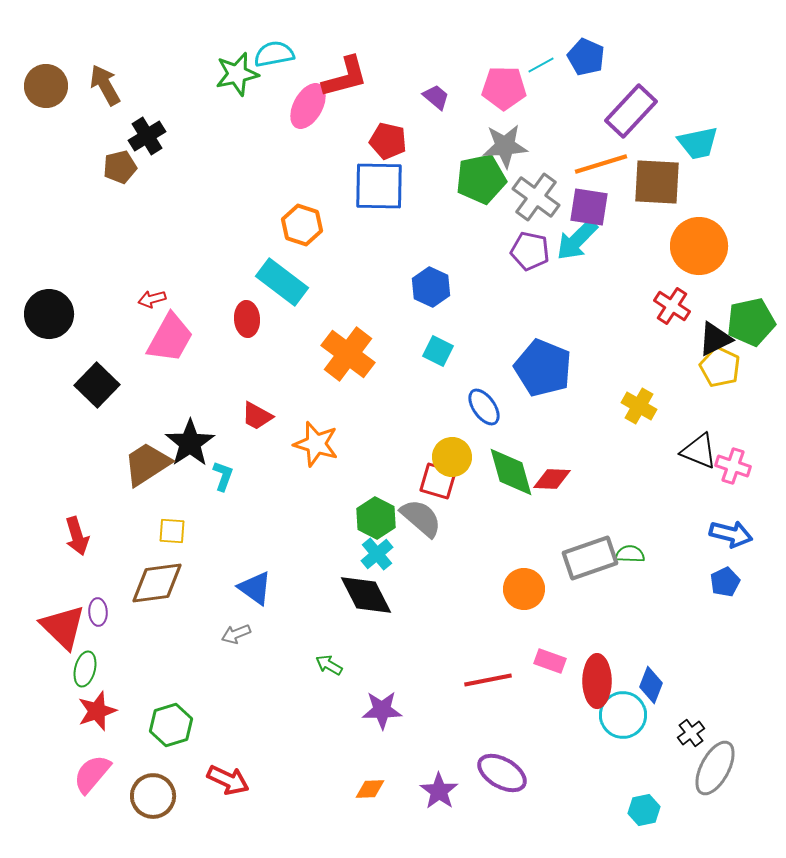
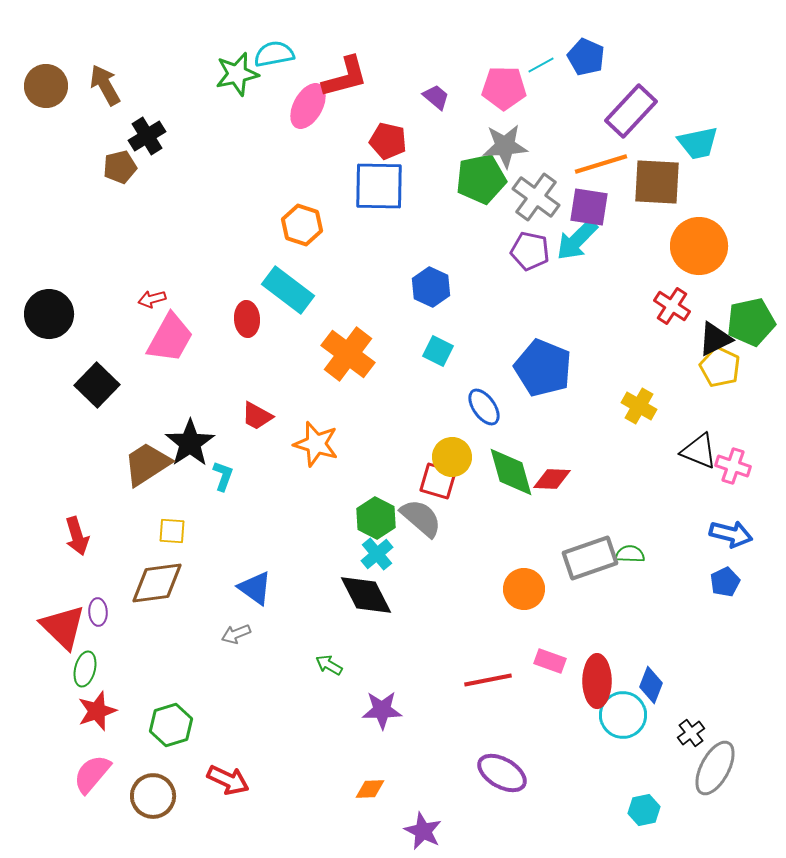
cyan rectangle at (282, 282): moved 6 px right, 8 px down
purple star at (439, 791): moved 16 px left, 40 px down; rotated 9 degrees counterclockwise
